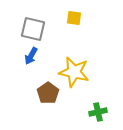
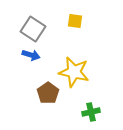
yellow square: moved 1 px right, 3 px down
gray square: rotated 20 degrees clockwise
blue arrow: moved 1 px up; rotated 102 degrees counterclockwise
green cross: moved 7 px left
